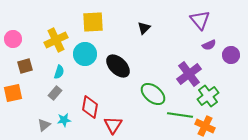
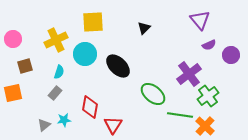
orange cross: rotated 18 degrees clockwise
